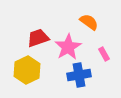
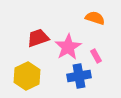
orange semicircle: moved 6 px right, 4 px up; rotated 18 degrees counterclockwise
pink rectangle: moved 8 px left, 2 px down
yellow hexagon: moved 6 px down
blue cross: moved 1 px down
